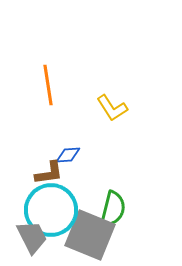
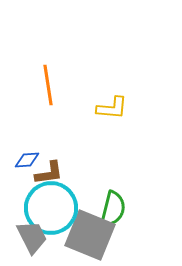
yellow L-shape: rotated 52 degrees counterclockwise
blue diamond: moved 41 px left, 5 px down
cyan circle: moved 2 px up
